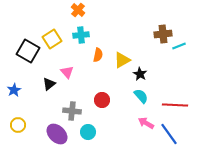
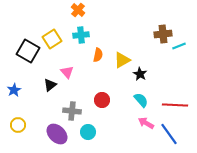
black triangle: moved 1 px right, 1 px down
cyan semicircle: moved 4 px down
